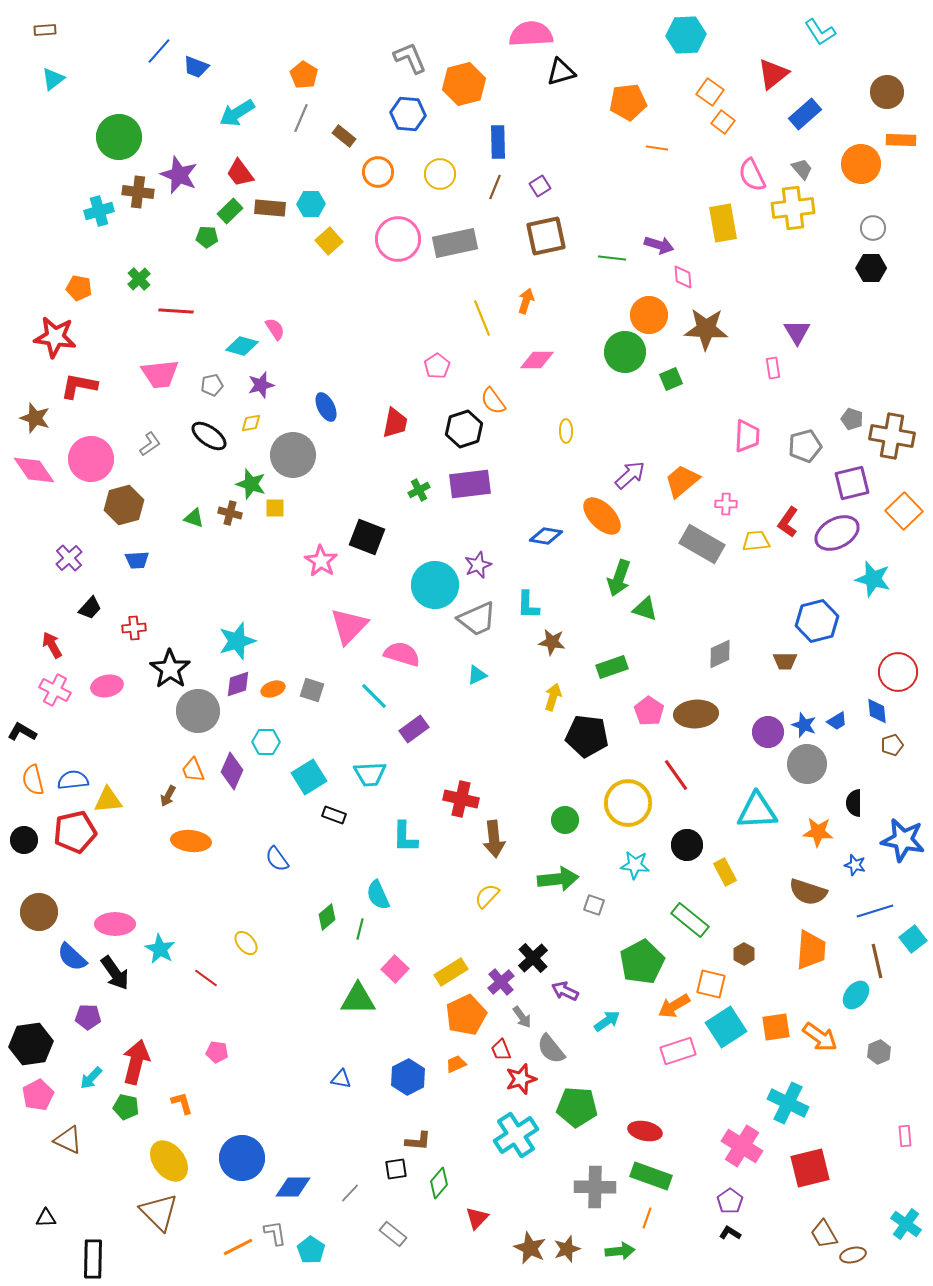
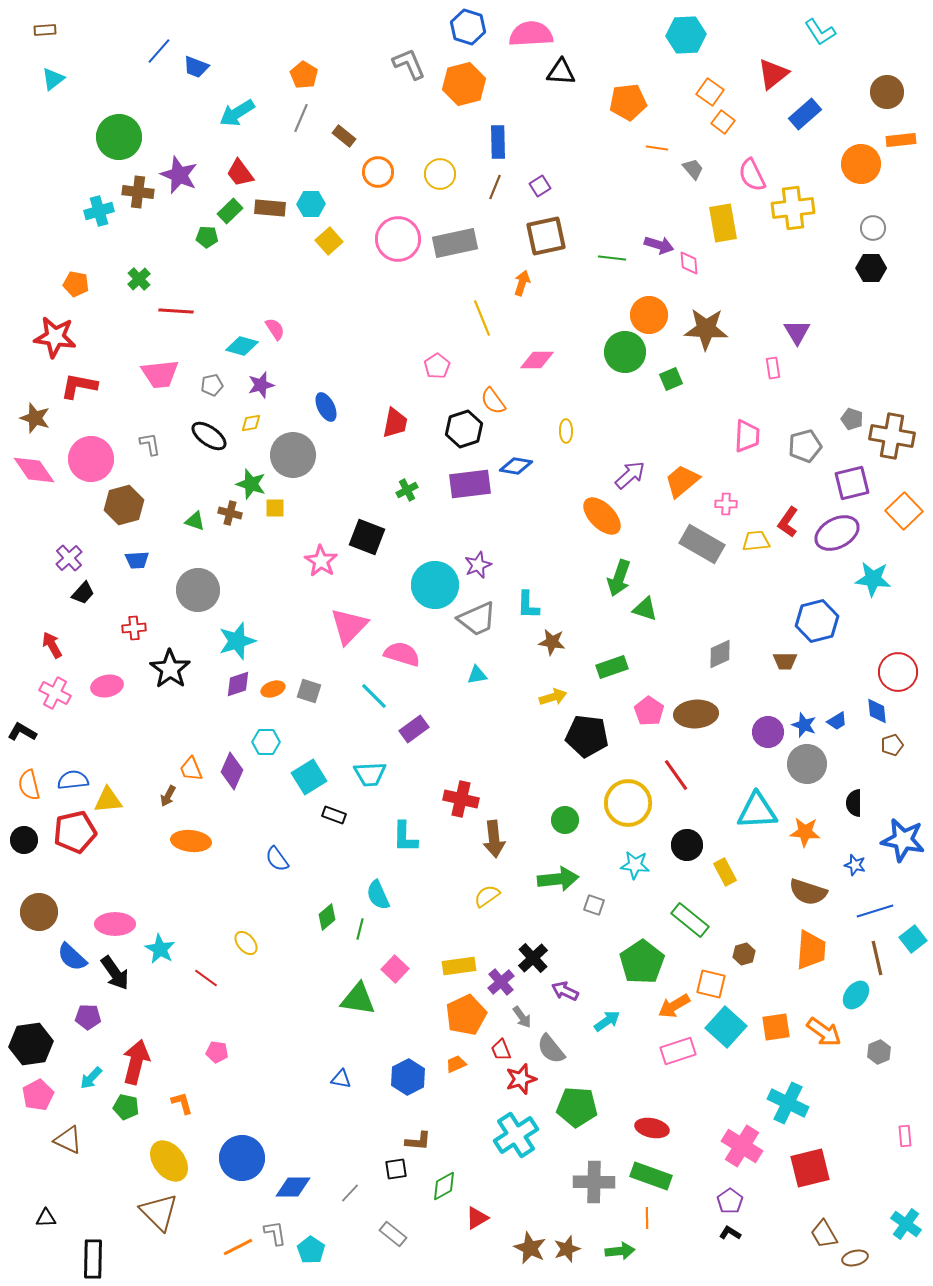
gray L-shape at (410, 58): moved 1 px left, 6 px down
black triangle at (561, 72): rotated 20 degrees clockwise
blue hexagon at (408, 114): moved 60 px right, 87 px up; rotated 12 degrees clockwise
orange rectangle at (901, 140): rotated 8 degrees counterclockwise
gray trapezoid at (802, 169): moved 109 px left
pink diamond at (683, 277): moved 6 px right, 14 px up
orange pentagon at (79, 288): moved 3 px left, 4 px up
orange arrow at (526, 301): moved 4 px left, 18 px up
gray L-shape at (150, 444): rotated 65 degrees counterclockwise
green cross at (419, 490): moved 12 px left
green triangle at (194, 518): moved 1 px right, 3 px down
blue diamond at (546, 536): moved 30 px left, 70 px up
cyan star at (873, 579): rotated 9 degrees counterclockwise
black trapezoid at (90, 608): moved 7 px left, 15 px up
cyan triangle at (477, 675): rotated 15 degrees clockwise
pink cross at (55, 690): moved 3 px down
gray square at (312, 690): moved 3 px left, 1 px down
yellow arrow at (553, 697): rotated 56 degrees clockwise
gray circle at (198, 711): moved 121 px up
orange trapezoid at (193, 770): moved 2 px left, 1 px up
orange semicircle at (33, 780): moved 4 px left, 5 px down
orange star at (818, 832): moved 13 px left
yellow semicircle at (487, 896): rotated 12 degrees clockwise
brown hexagon at (744, 954): rotated 15 degrees clockwise
brown line at (877, 961): moved 3 px up
green pentagon at (642, 962): rotated 6 degrees counterclockwise
yellow rectangle at (451, 972): moved 8 px right, 6 px up; rotated 24 degrees clockwise
green triangle at (358, 999): rotated 9 degrees clockwise
cyan square at (726, 1027): rotated 15 degrees counterclockwise
orange arrow at (820, 1037): moved 4 px right, 5 px up
red ellipse at (645, 1131): moved 7 px right, 3 px up
green diamond at (439, 1183): moved 5 px right, 3 px down; rotated 20 degrees clockwise
gray cross at (595, 1187): moved 1 px left, 5 px up
red triangle at (477, 1218): rotated 15 degrees clockwise
orange line at (647, 1218): rotated 20 degrees counterclockwise
brown ellipse at (853, 1255): moved 2 px right, 3 px down
